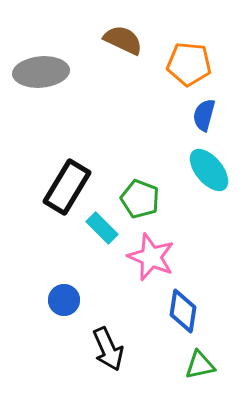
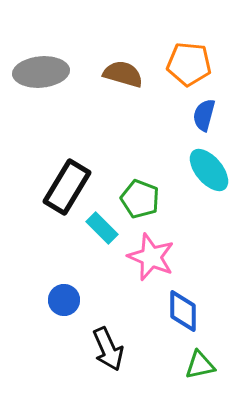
brown semicircle: moved 34 px down; rotated 9 degrees counterclockwise
blue diamond: rotated 9 degrees counterclockwise
